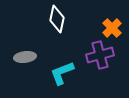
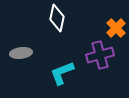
white diamond: moved 1 px up
orange cross: moved 4 px right
gray ellipse: moved 4 px left, 4 px up
